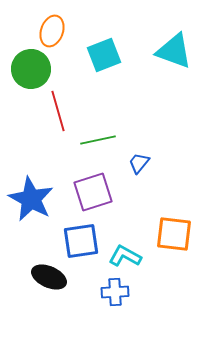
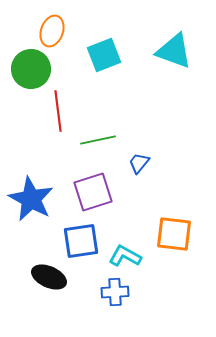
red line: rotated 9 degrees clockwise
